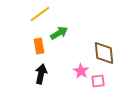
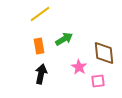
green arrow: moved 5 px right, 6 px down
pink star: moved 2 px left, 4 px up
